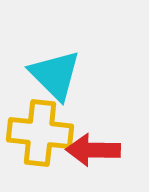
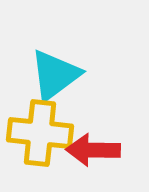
cyan triangle: rotated 38 degrees clockwise
